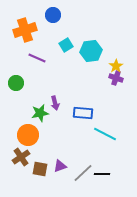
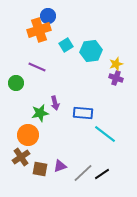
blue circle: moved 5 px left, 1 px down
orange cross: moved 14 px right
purple line: moved 9 px down
yellow star: moved 2 px up; rotated 16 degrees clockwise
cyan line: rotated 10 degrees clockwise
black line: rotated 35 degrees counterclockwise
